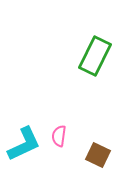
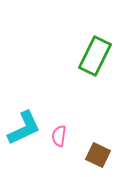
cyan L-shape: moved 16 px up
